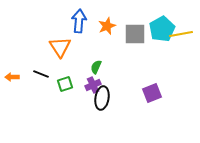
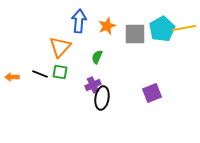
yellow line: moved 3 px right, 6 px up
orange triangle: rotated 15 degrees clockwise
green semicircle: moved 1 px right, 10 px up
black line: moved 1 px left
green square: moved 5 px left, 12 px up; rotated 28 degrees clockwise
